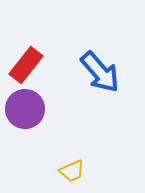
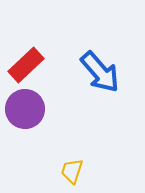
red rectangle: rotated 9 degrees clockwise
yellow trapezoid: rotated 132 degrees clockwise
